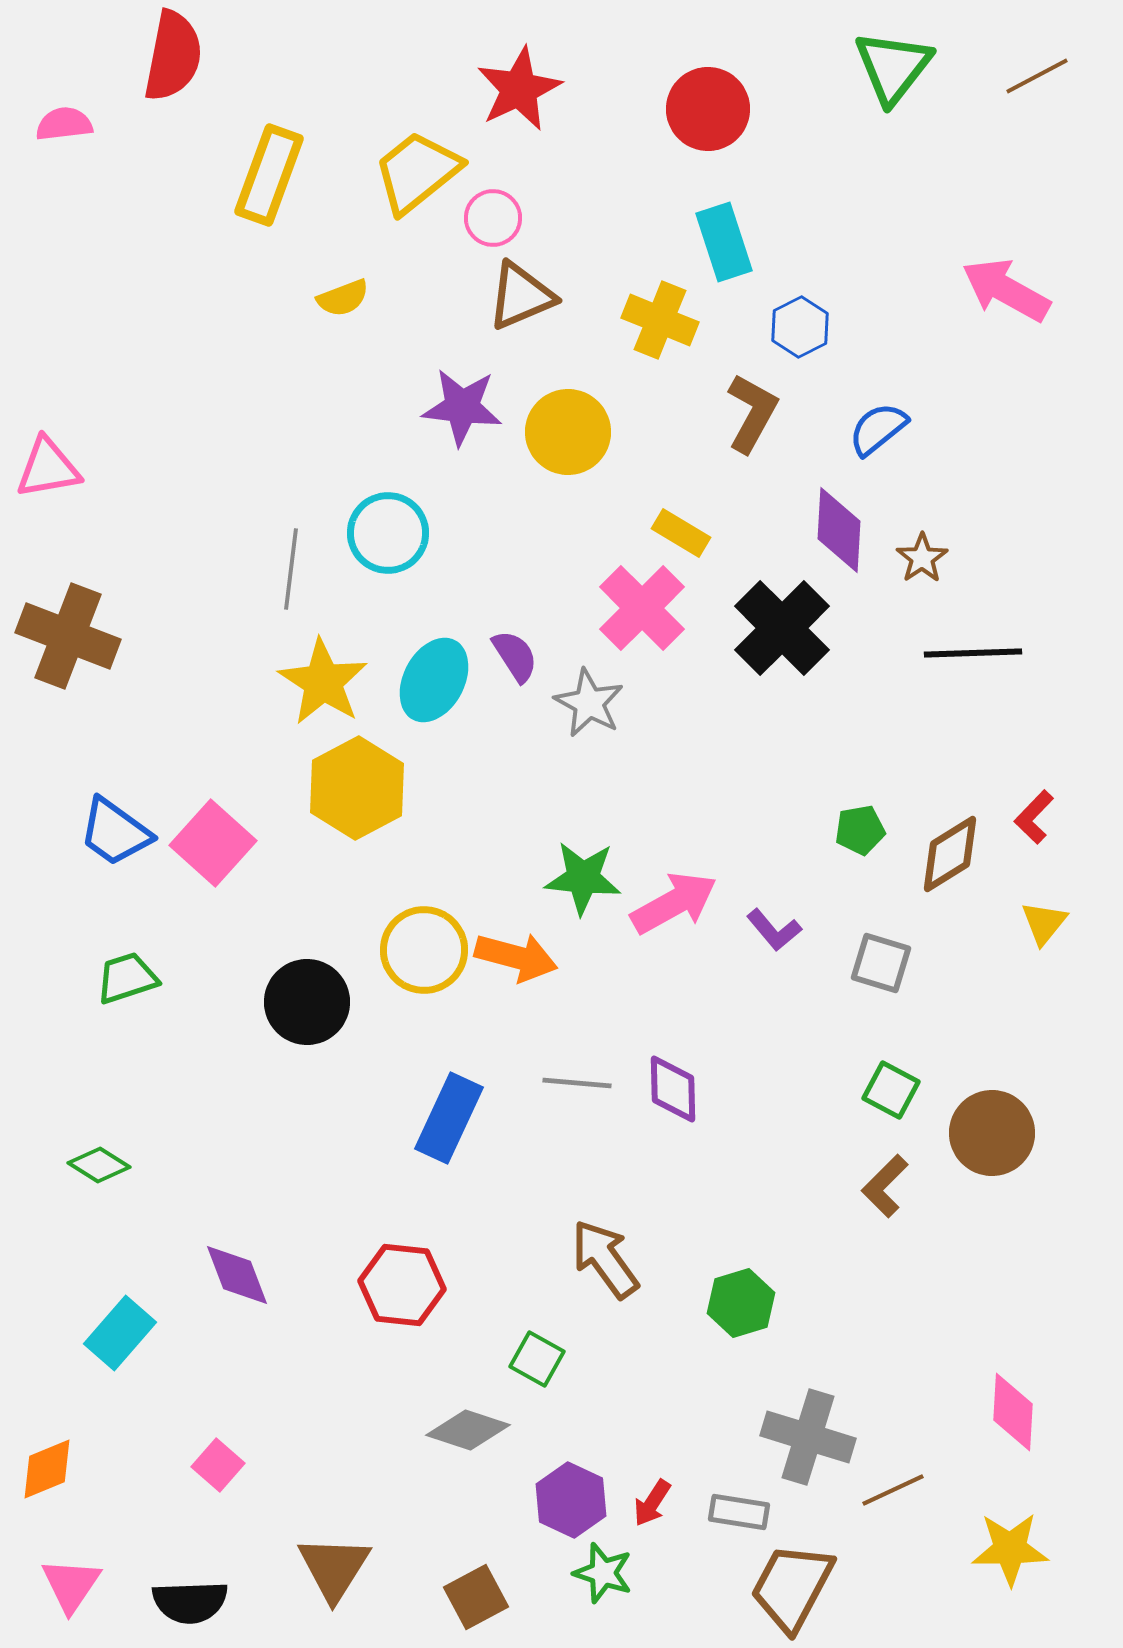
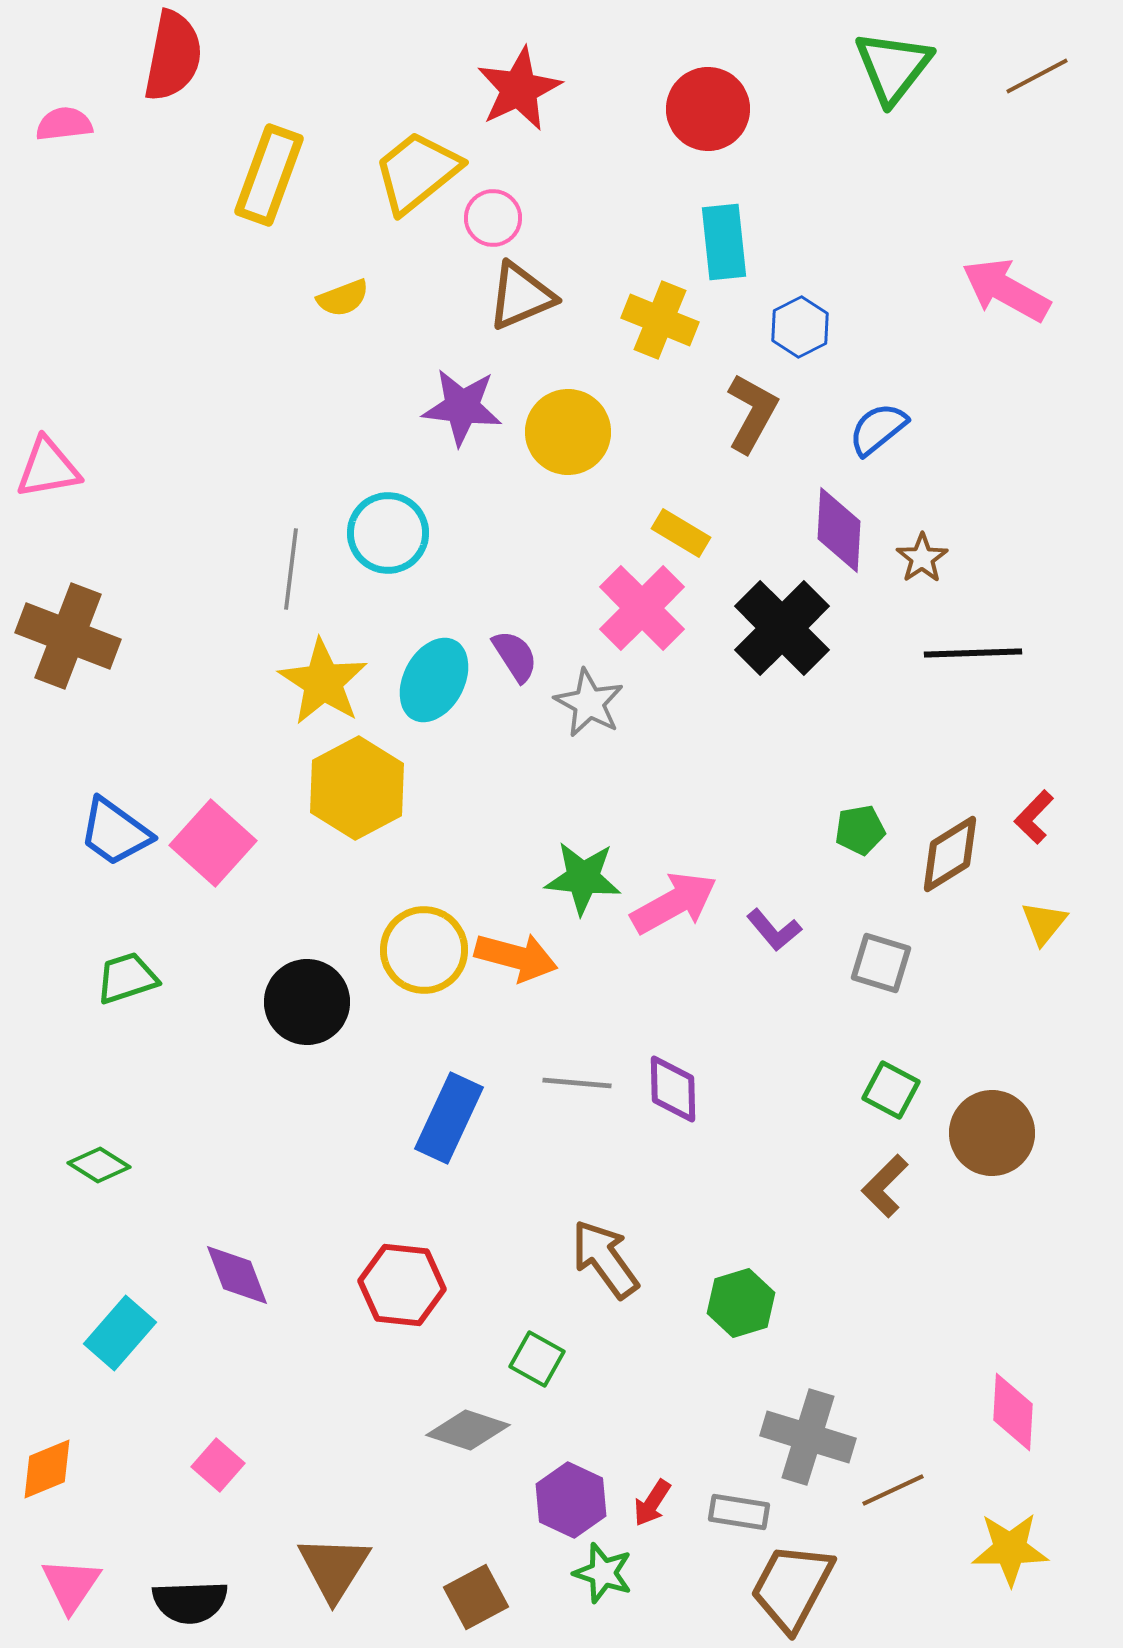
cyan rectangle at (724, 242): rotated 12 degrees clockwise
